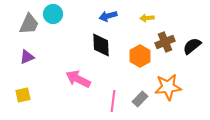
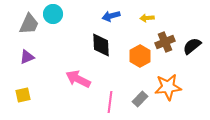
blue arrow: moved 3 px right
pink line: moved 3 px left, 1 px down
